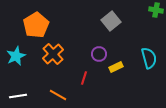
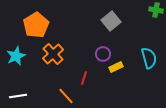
purple circle: moved 4 px right
orange line: moved 8 px right, 1 px down; rotated 18 degrees clockwise
